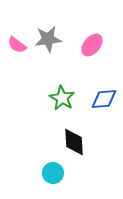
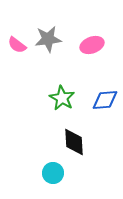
pink ellipse: rotated 30 degrees clockwise
blue diamond: moved 1 px right, 1 px down
